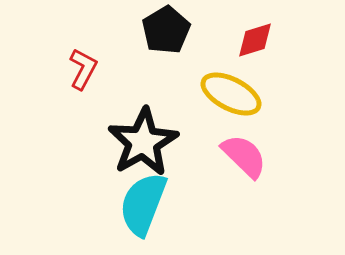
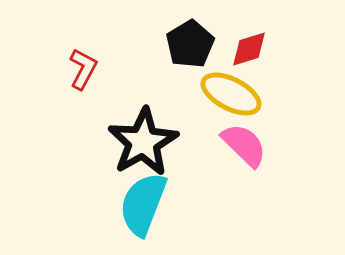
black pentagon: moved 24 px right, 14 px down
red diamond: moved 6 px left, 9 px down
pink semicircle: moved 11 px up
